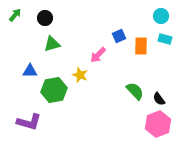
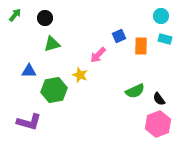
blue triangle: moved 1 px left
green semicircle: rotated 108 degrees clockwise
